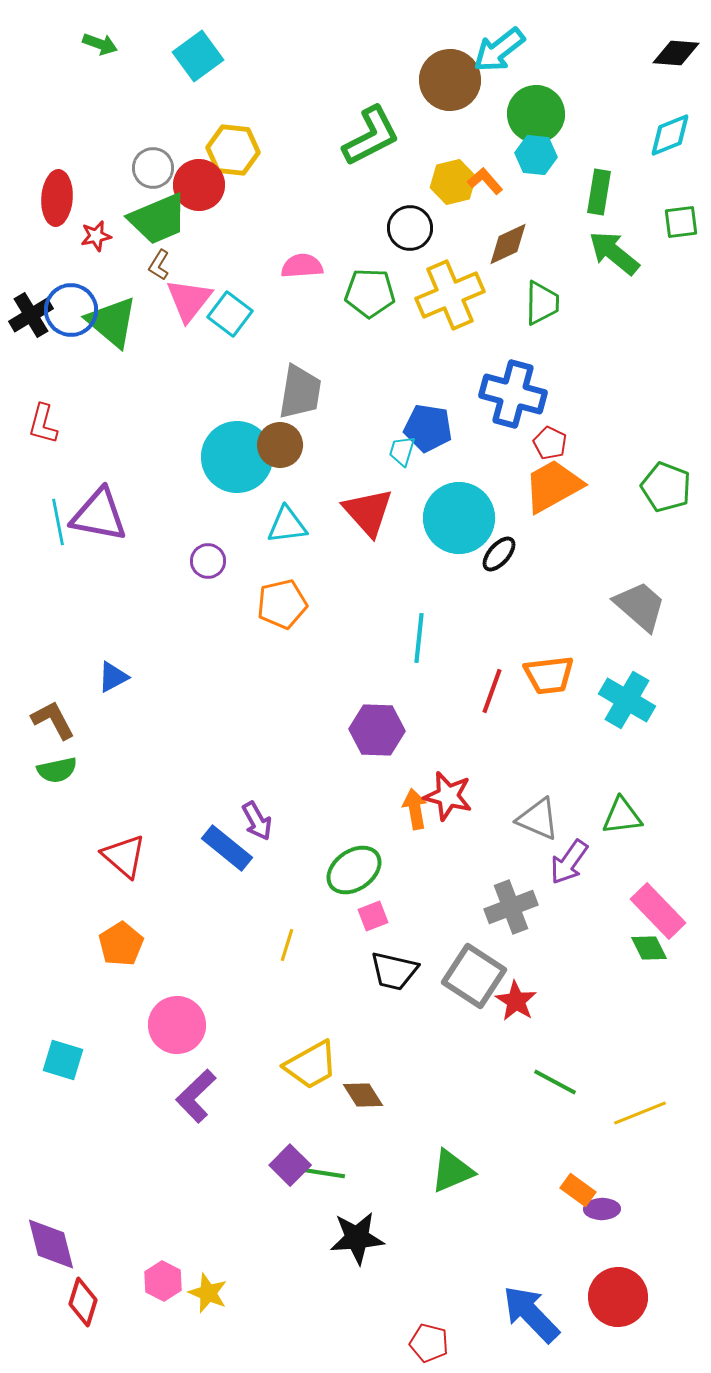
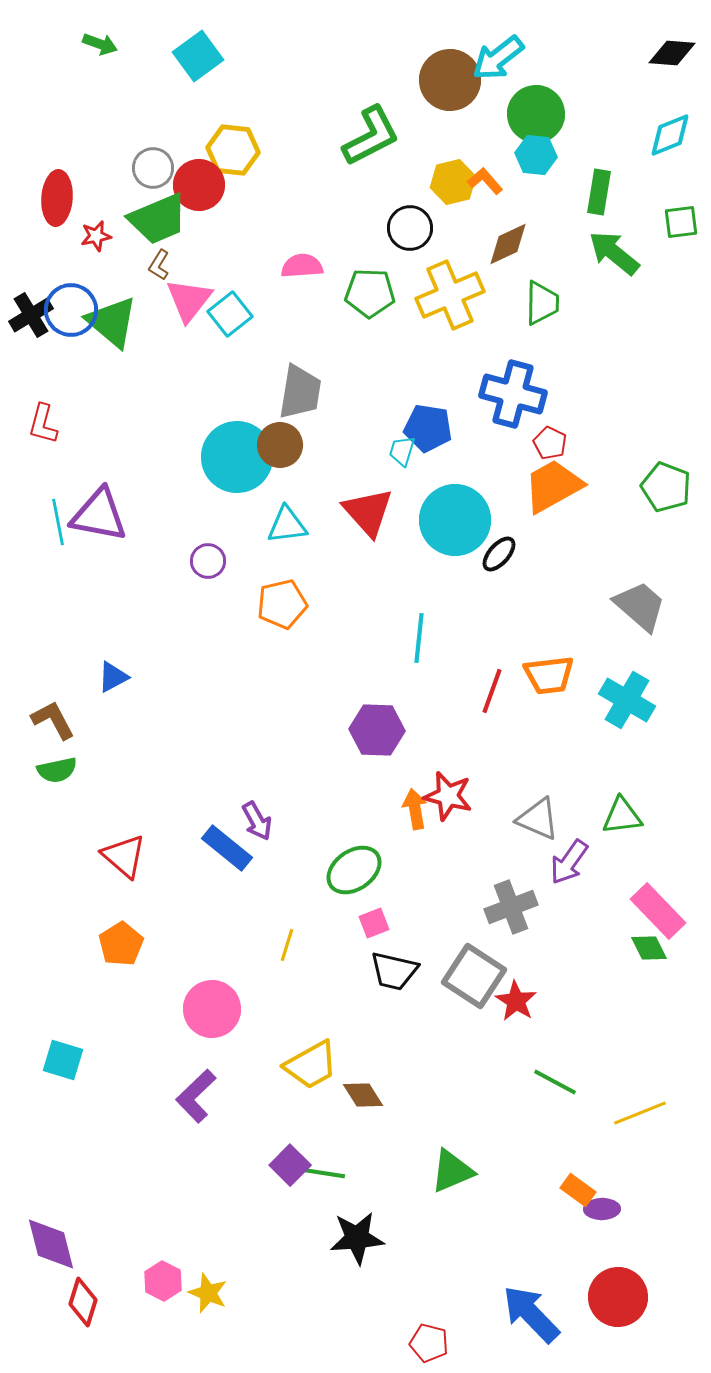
cyan arrow at (499, 50): moved 1 px left, 8 px down
black diamond at (676, 53): moved 4 px left
cyan square at (230, 314): rotated 15 degrees clockwise
cyan circle at (459, 518): moved 4 px left, 2 px down
pink square at (373, 916): moved 1 px right, 7 px down
pink circle at (177, 1025): moved 35 px right, 16 px up
